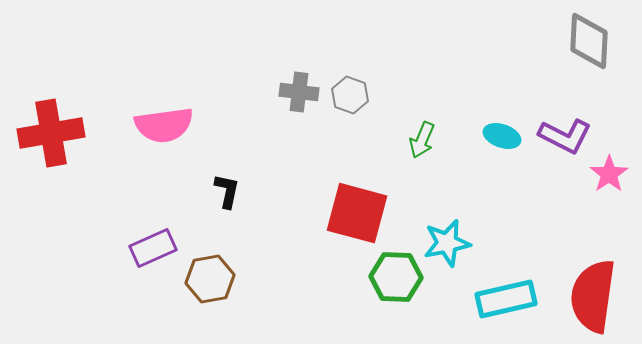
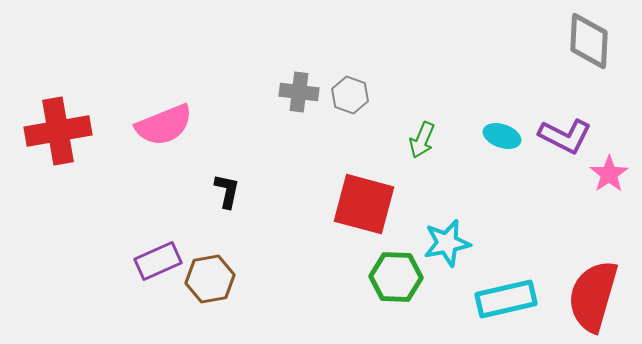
pink semicircle: rotated 14 degrees counterclockwise
red cross: moved 7 px right, 2 px up
red square: moved 7 px right, 9 px up
purple rectangle: moved 5 px right, 13 px down
red semicircle: rotated 8 degrees clockwise
